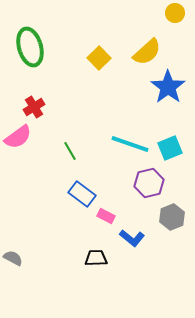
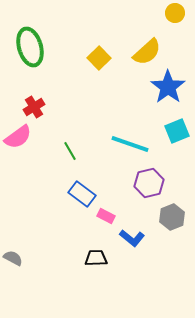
cyan square: moved 7 px right, 17 px up
